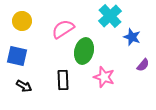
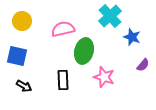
pink semicircle: rotated 20 degrees clockwise
